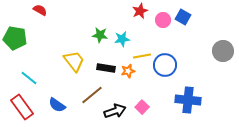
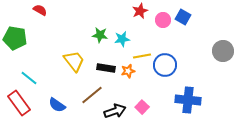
red rectangle: moved 3 px left, 4 px up
